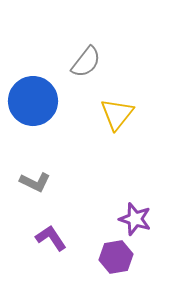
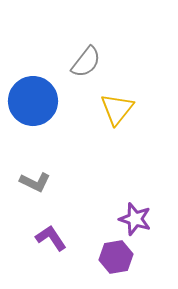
yellow triangle: moved 5 px up
